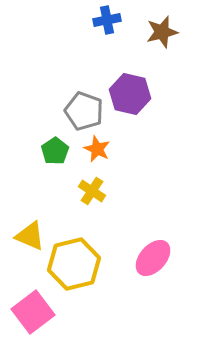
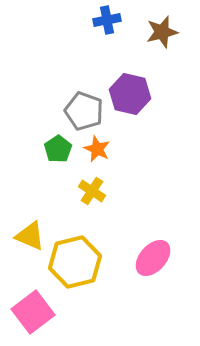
green pentagon: moved 3 px right, 2 px up
yellow hexagon: moved 1 px right, 2 px up
